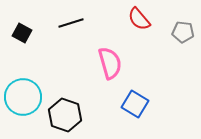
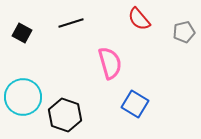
gray pentagon: moved 1 px right; rotated 20 degrees counterclockwise
